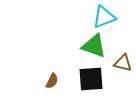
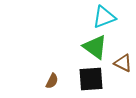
green triangle: moved 1 px right, 1 px down; rotated 16 degrees clockwise
brown triangle: rotated 12 degrees clockwise
